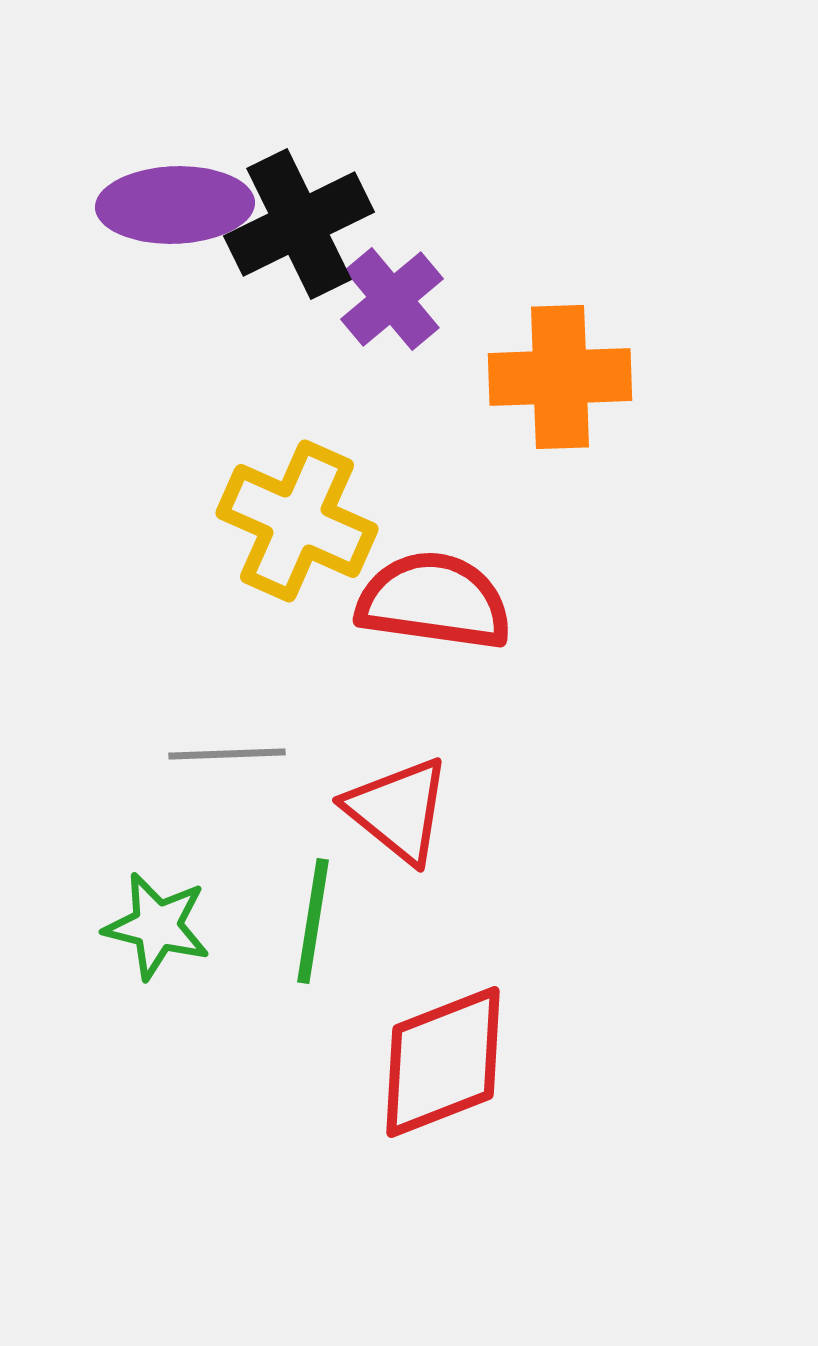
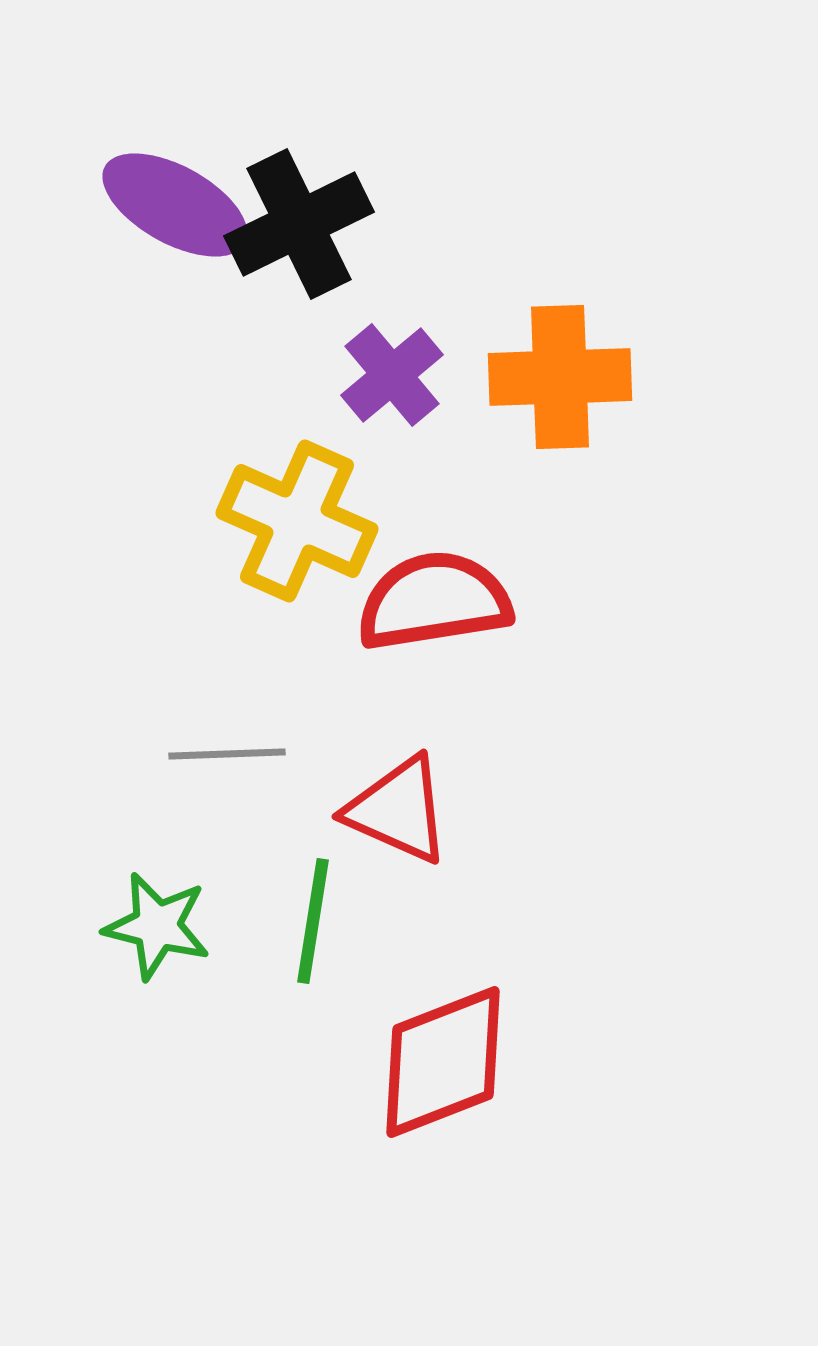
purple ellipse: rotated 31 degrees clockwise
purple cross: moved 76 px down
red semicircle: rotated 17 degrees counterclockwise
red triangle: rotated 15 degrees counterclockwise
